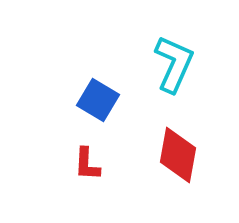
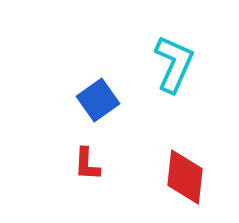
blue square: rotated 24 degrees clockwise
red diamond: moved 7 px right, 22 px down; rotated 4 degrees counterclockwise
